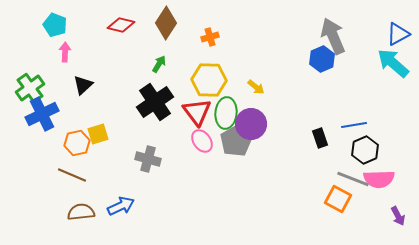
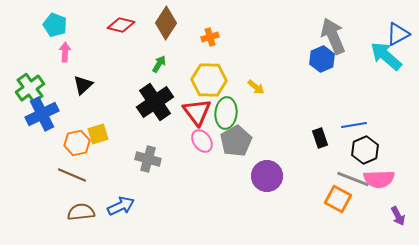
cyan arrow: moved 7 px left, 7 px up
purple circle: moved 16 px right, 52 px down
